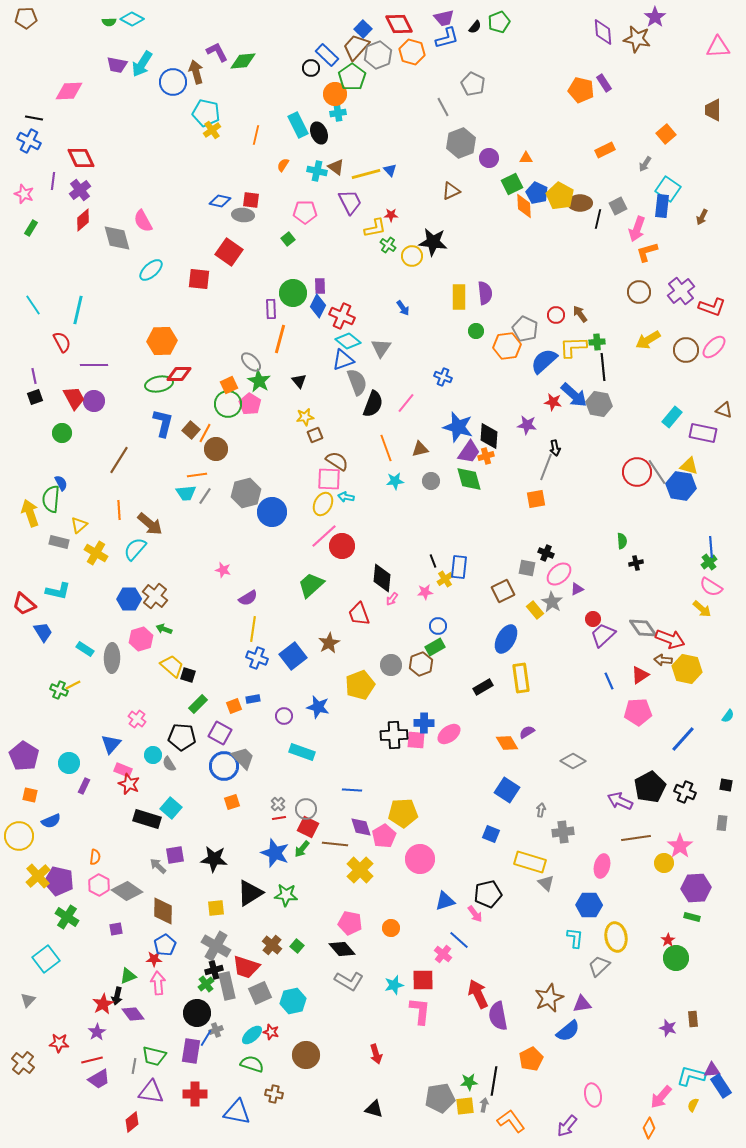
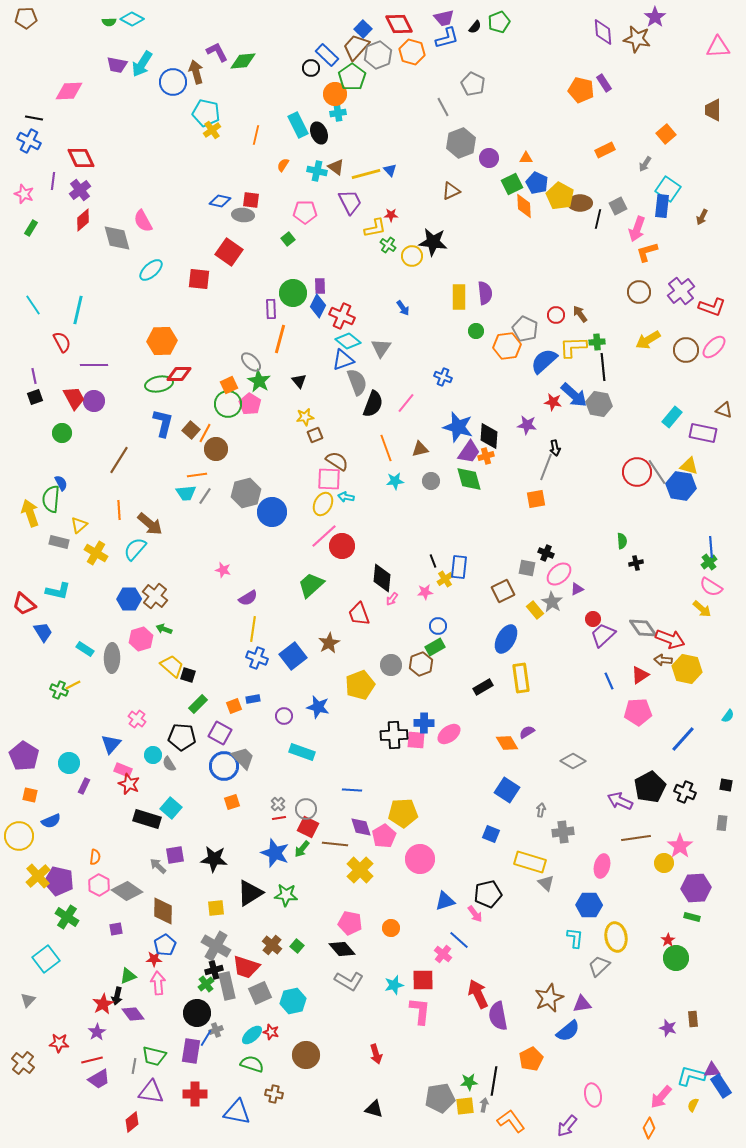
blue pentagon at (537, 193): moved 10 px up
